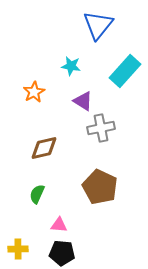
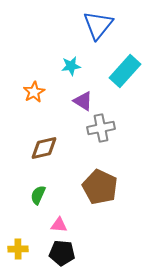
cyan star: rotated 18 degrees counterclockwise
green semicircle: moved 1 px right, 1 px down
